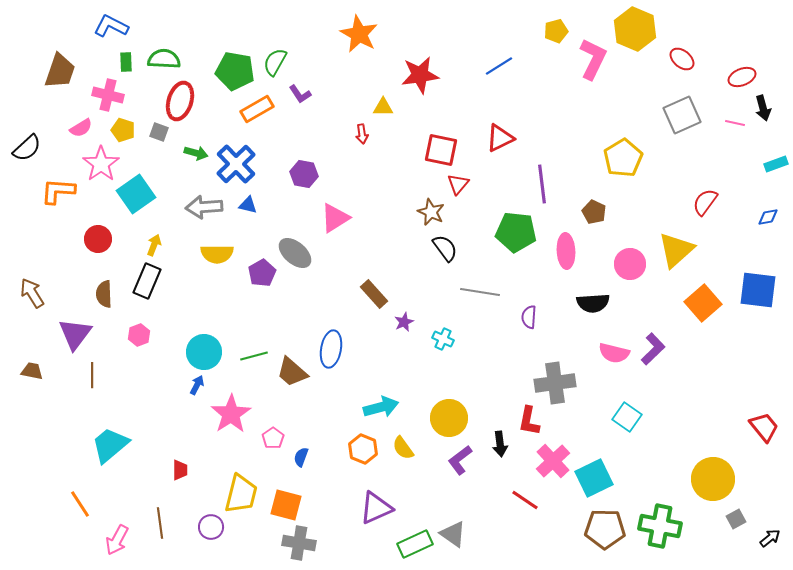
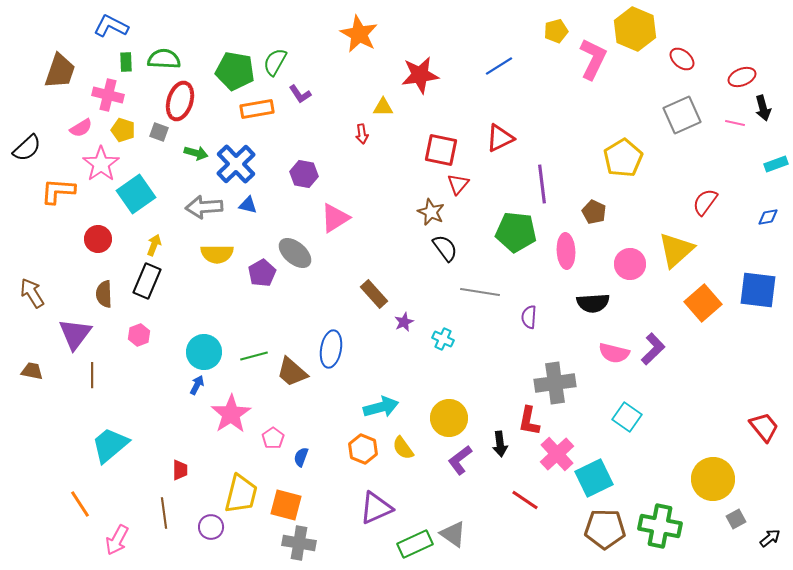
orange rectangle at (257, 109): rotated 20 degrees clockwise
pink cross at (553, 461): moved 4 px right, 7 px up
brown line at (160, 523): moved 4 px right, 10 px up
